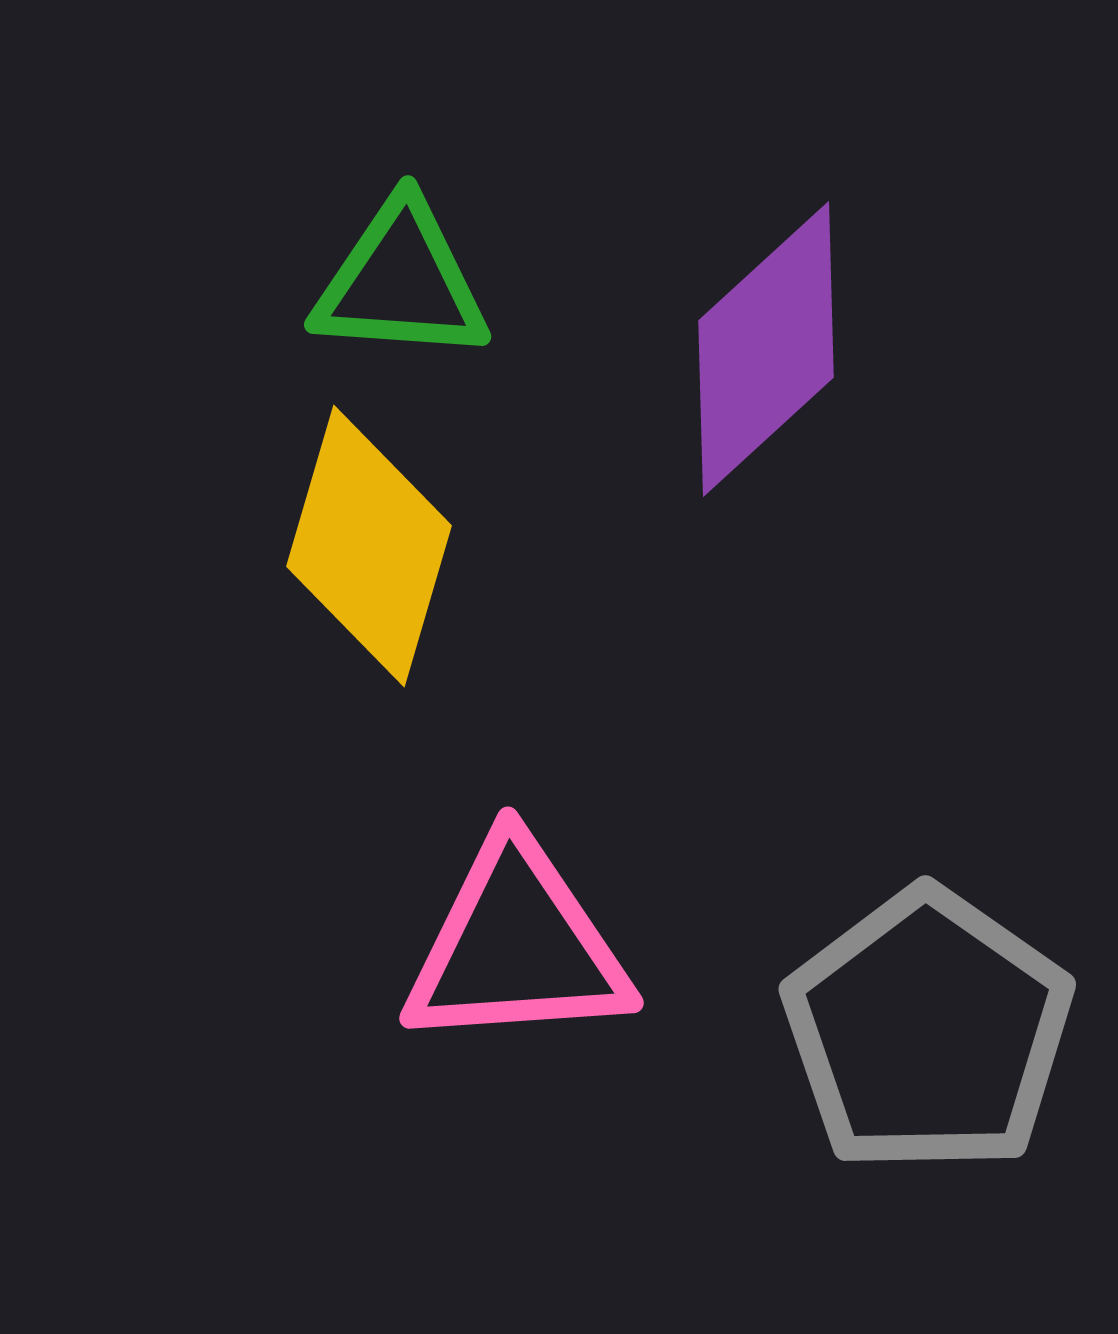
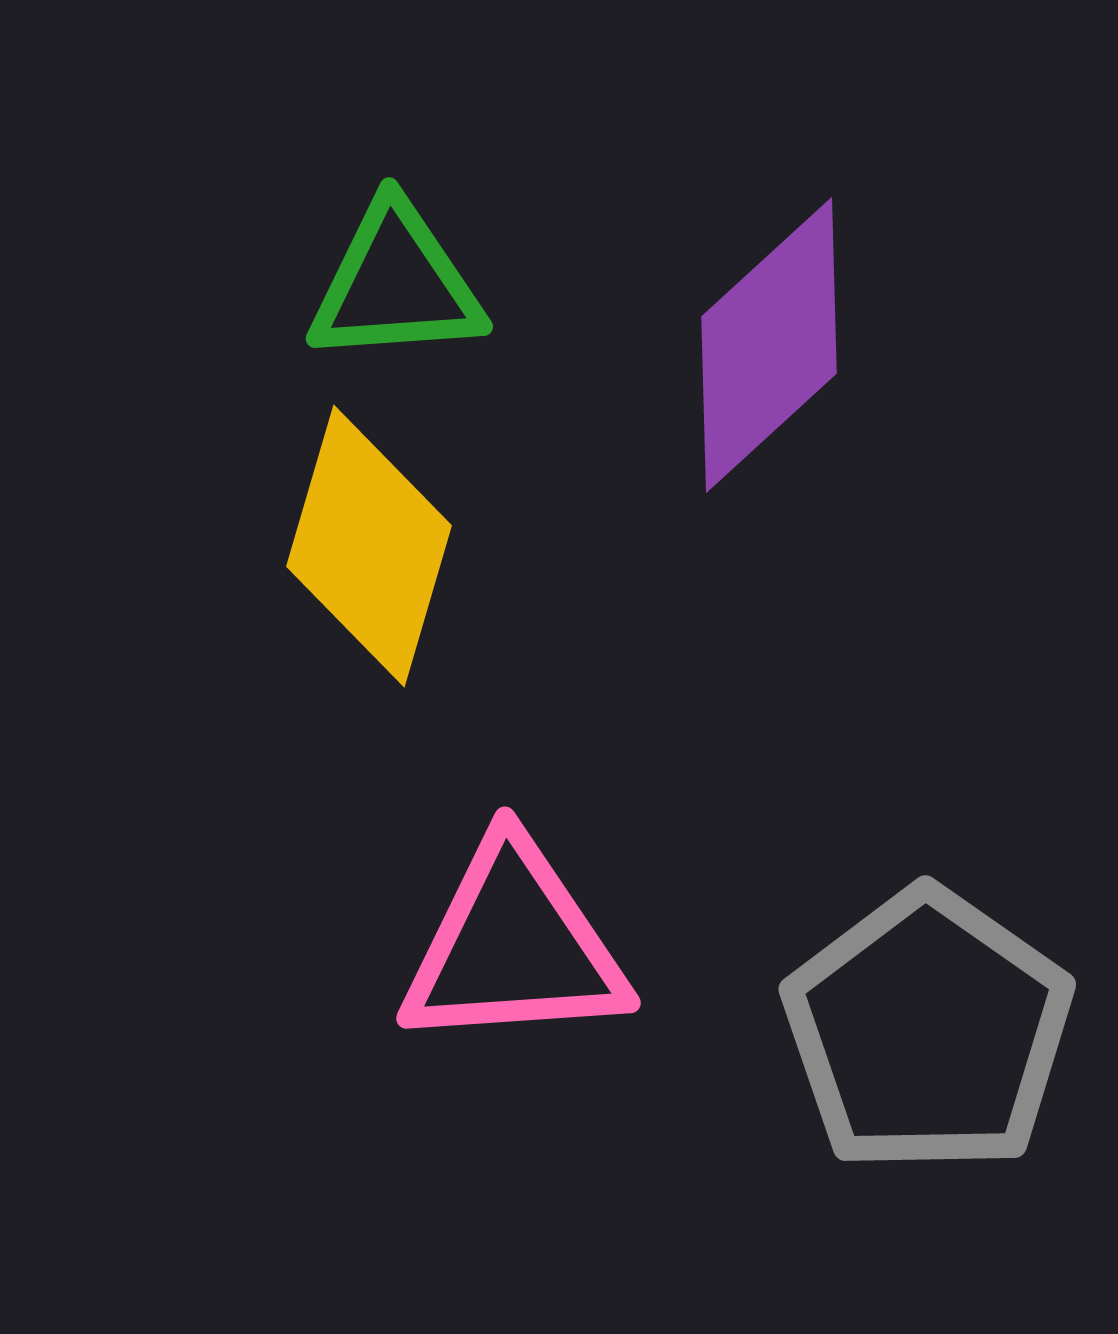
green triangle: moved 5 px left, 2 px down; rotated 8 degrees counterclockwise
purple diamond: moved 3 px right, 4 px up
pink triangle: moved 3 px left
